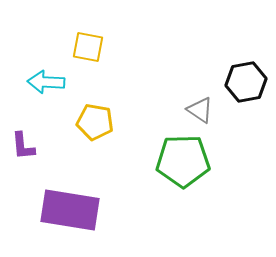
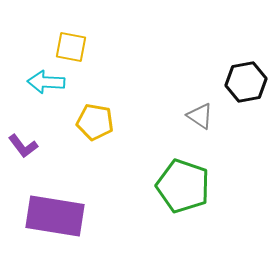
yellow square: moved 17 px left
gray triangle: moved 6 px down
purple L-shape: rotated 32 degrees counterclockwise
green pentagon: moved 25 px down; rotated 20 degrees clockwise
purple rectangle: moved 15 px left, 6 px down
